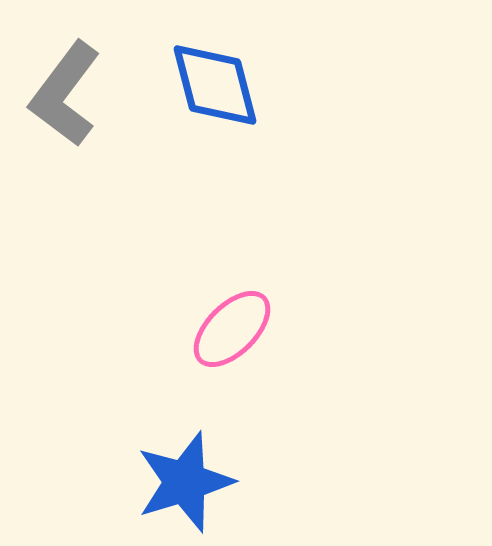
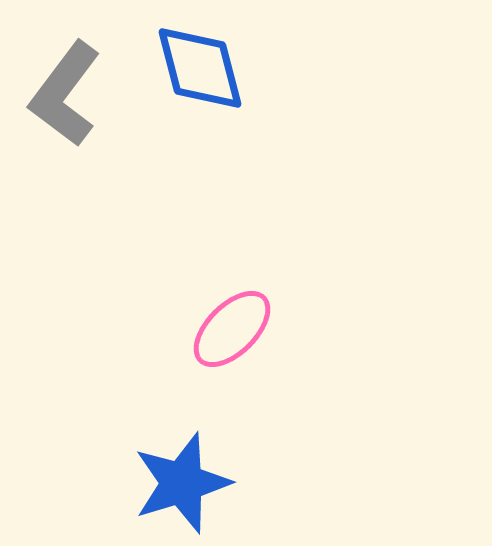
blue diamond: moved 15 px left, 17 px up
blue star: moved 3 px left, 1 px down
